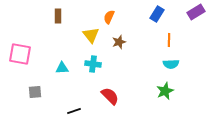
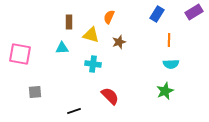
purple rectangle: moved 2 px left
brown rectangle: moved 11 px right, 6 px down
yellow triangle: rotated 36 degrees counterclockwise
cyan triangle: moved 20 px up
